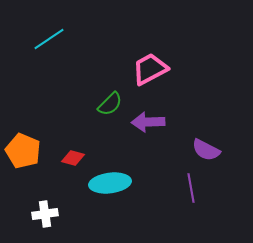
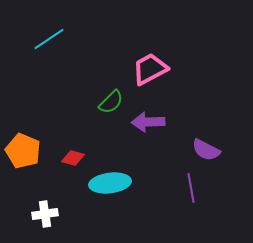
green semicircle: moved 1 px right, 2 px up
